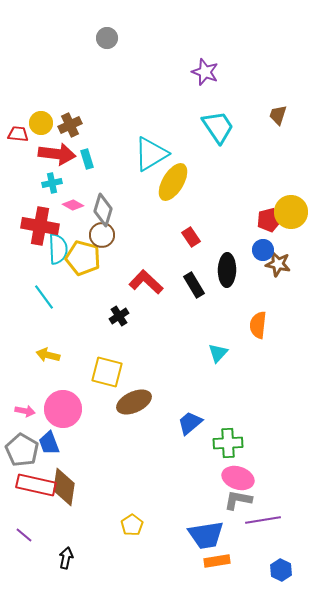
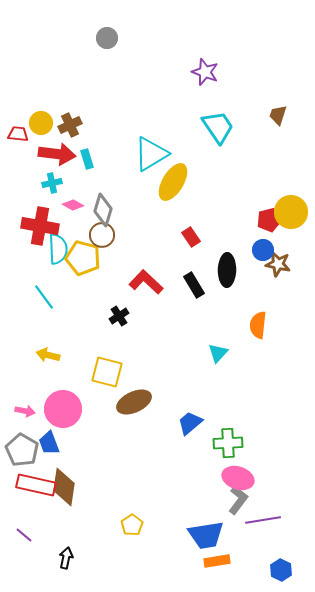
gray L-shape at (238, 500): rotated 116 degrees clockwise
